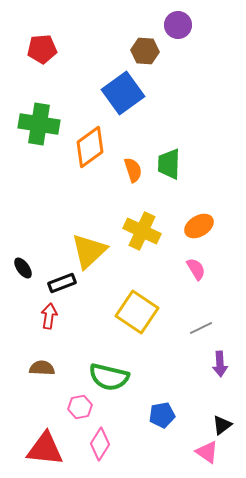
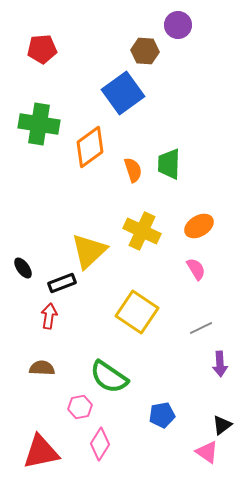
green semicircle: rotated 21 degrees clockwise
red triangle: moved 4 px left, 3 px down; rotated 18 degrees counterclockwise
